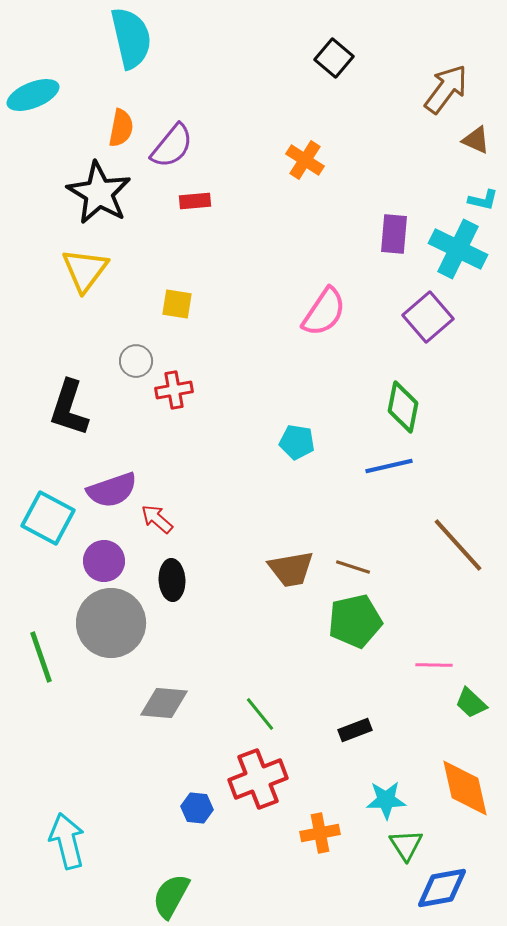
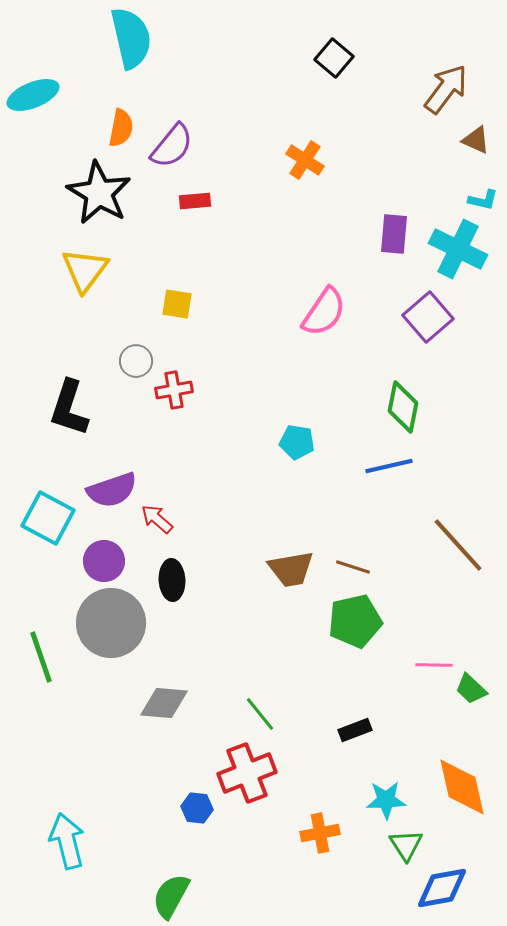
green trapezoid at (471, 703): moved 14 px up
red cross at (258, 779): moved 11 px left, 6 px up
orange diamond at (465, 788): moved 3 px left, 1 px up
